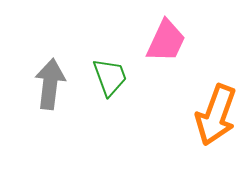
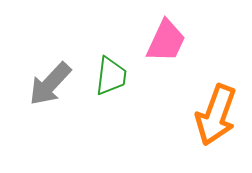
green trapezoid: moved 1 px right, 1 px up; rotated 27 degrees clockwise
gray arrow: rotated 144 degrees counterclockwise
